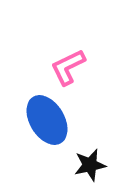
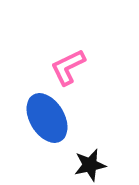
blue ellipse: moved 2 px up
